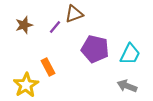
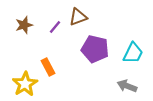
brown triangle: moved 4 px right, 3 px down
cyan trapezoid: moved 3 px right, 1 px up
yellow star: moved 1 px left, 1 px up
